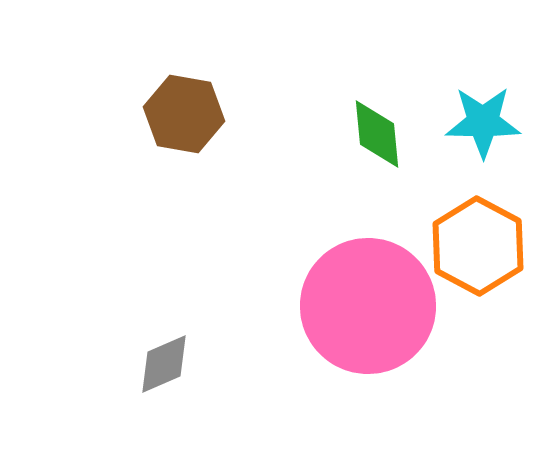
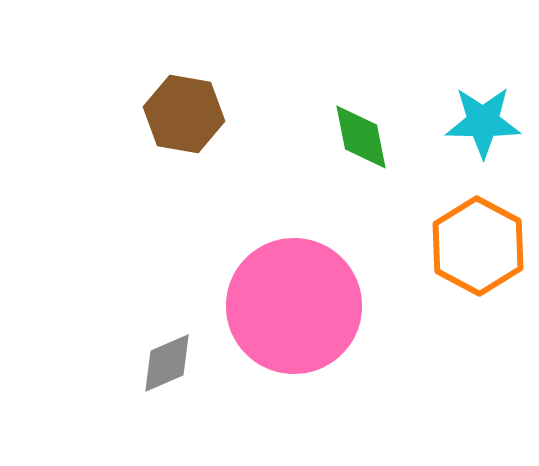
green diamond: moved 16 px left, 3 px down; rotated 6 degrees counterclockwise
pink circle: moved 74 px left
gray diamond: moved 3 px right, 1 px up
